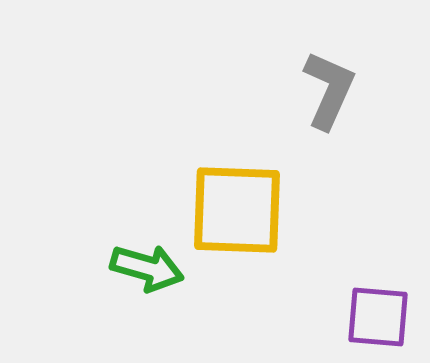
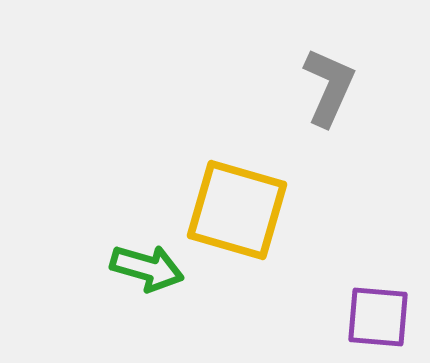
gray L-shape: moved 3 px up
yellow square: rotated 14 degrees clockwise
